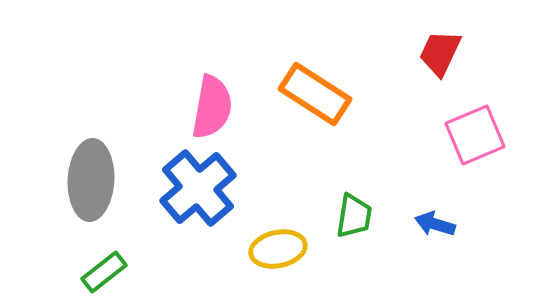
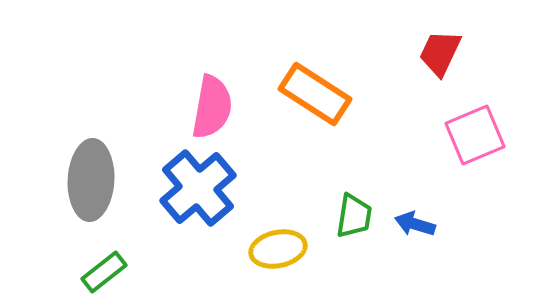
blue arrow: moved 20 px left
